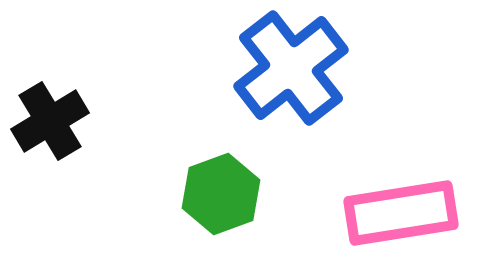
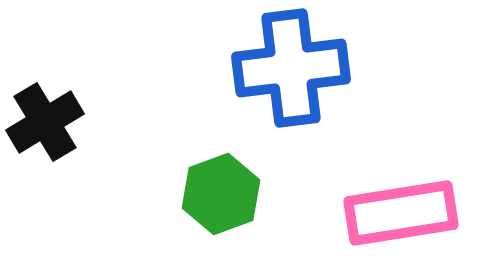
blue cross: rotated 31 degrees clockwise
black cross: moved 5 px left, 1 px down
